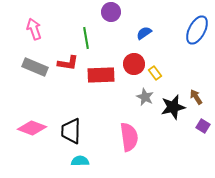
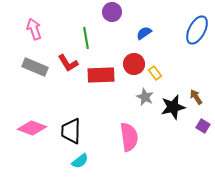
purple circle: moved 1 px right
red L-shape: rotated 50 degrees clockwise
cyan semicircle: rotated 144 degrees clockwise
